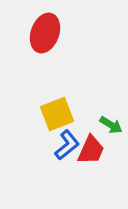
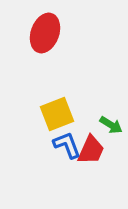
blue L-shape: rotated 72 degrees counterclockwise
